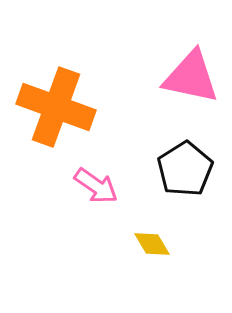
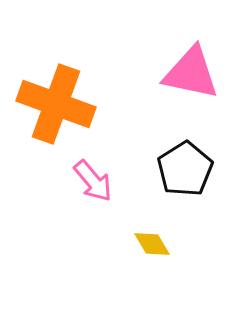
pink triangle: moved 4 px up
orange cross: moved 3 px up
pink arrow: moved 3 px left, 5 px up; rotated 15 degrees clockwise
